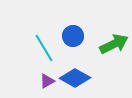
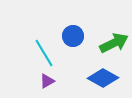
green arrow: moved 1 px up
cyan line: moved 5 px down
blue diamond: moved 28 px right
